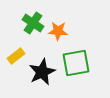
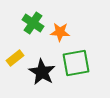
orange star: moved 2 px right, 1 px down
yellow rectangle: moved 1 px left, 2 px down
black star: rotated 16 degrees counterclockwise
